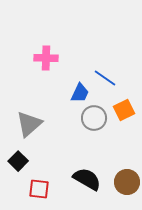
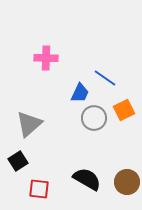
black square: rotated 12 degrees clockwise
